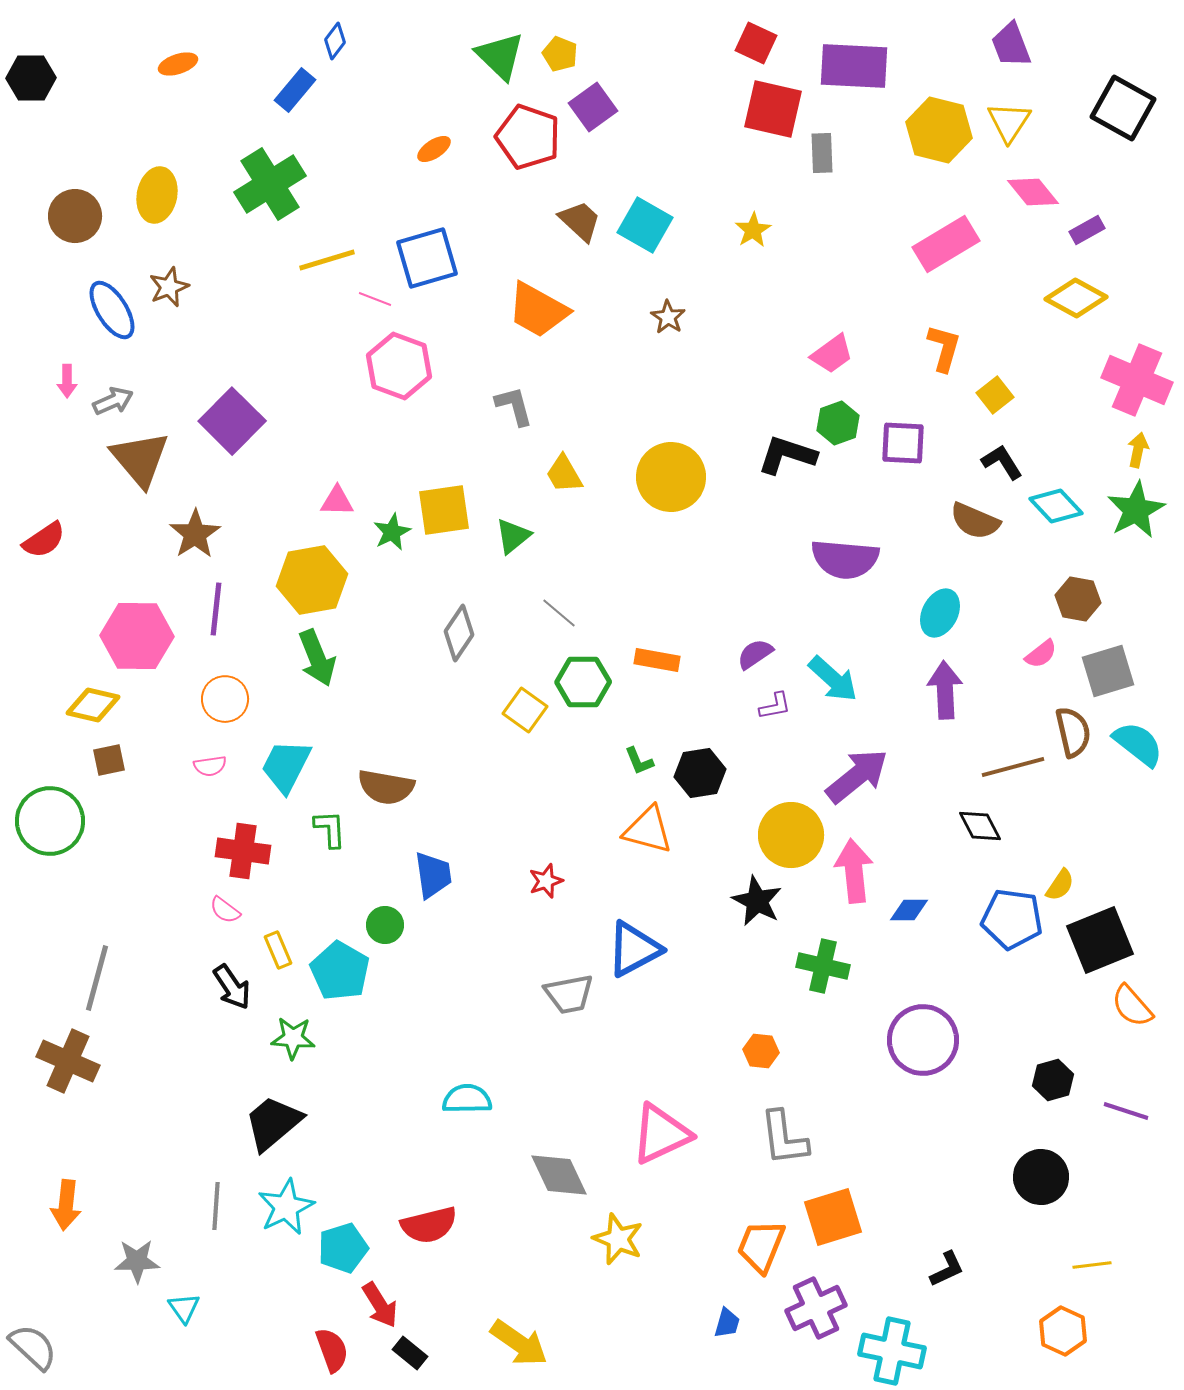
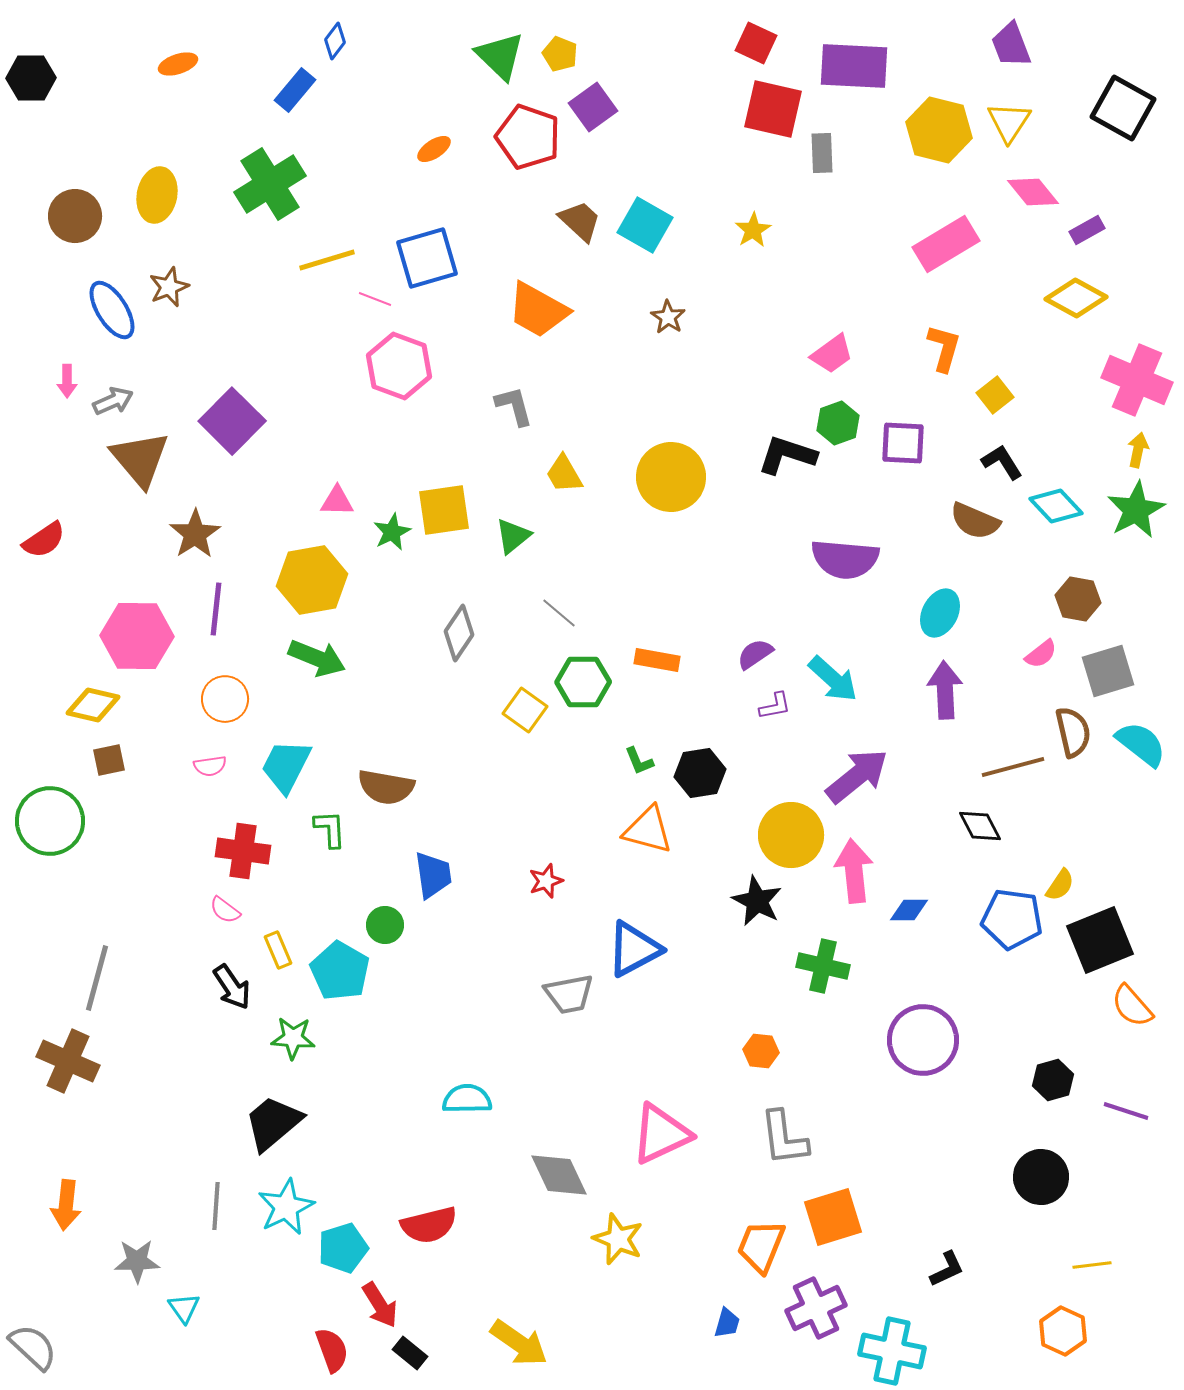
green arrow at (317, 658): rotated 46 degrees counterclockwise
cyan semicircle at (1138, 744): moved 3 px right
